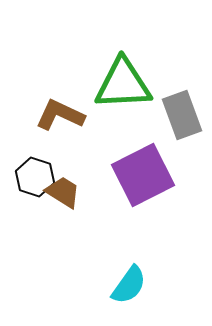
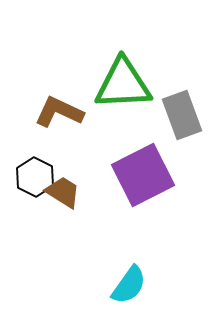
brown L-shape: moved 1 px left, 3 px up
black hexagon: rotated 9 degrees clockwise
